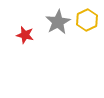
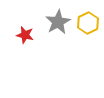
yellow hexagon: moved 1 px right, 3 px down
